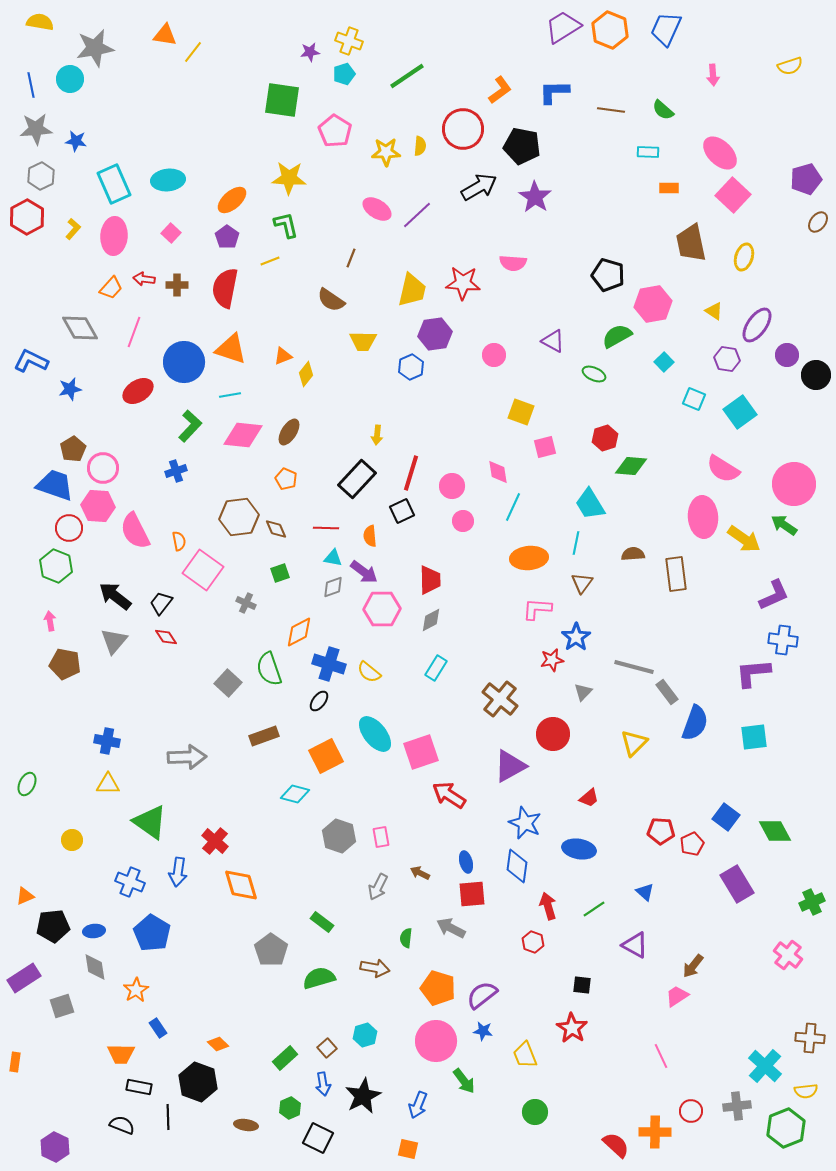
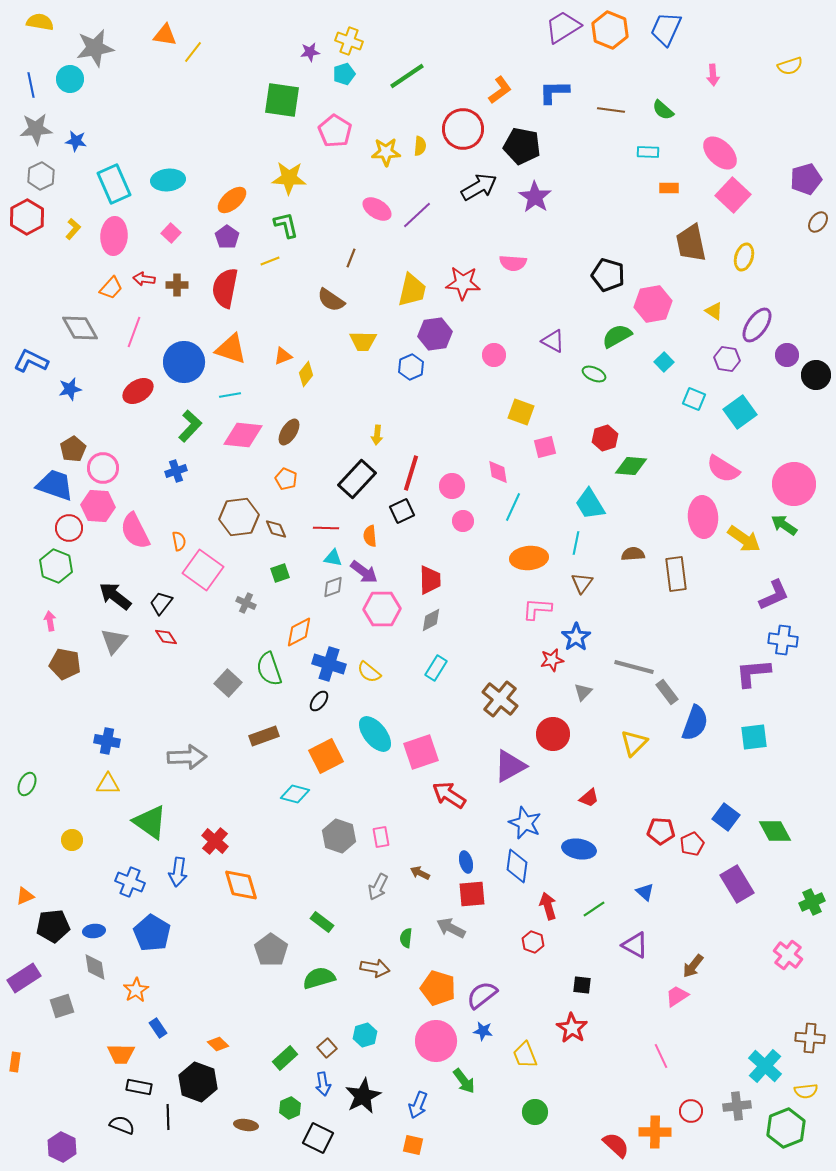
purple hexagon at (55, 1147): moved 7 px right
orange square at (408, 1149): moved 5 px right, 4 px up
